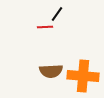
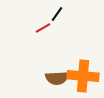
red line: moved 2 px left, 1 px down; rotated 28 degrees counterclockwise
brown semicircle: moved 6 px right, 7 px down
